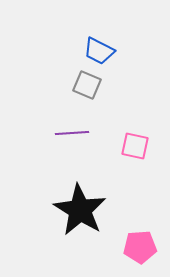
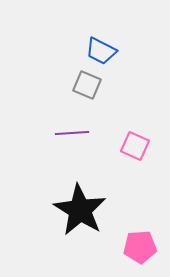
blue trapezoid: moved 2 px right
pink square: rotated 12 degrees clockwise
